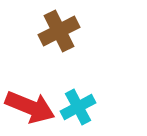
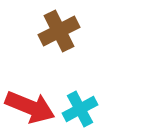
cyan cross: moved 2 px right, 2 px down
